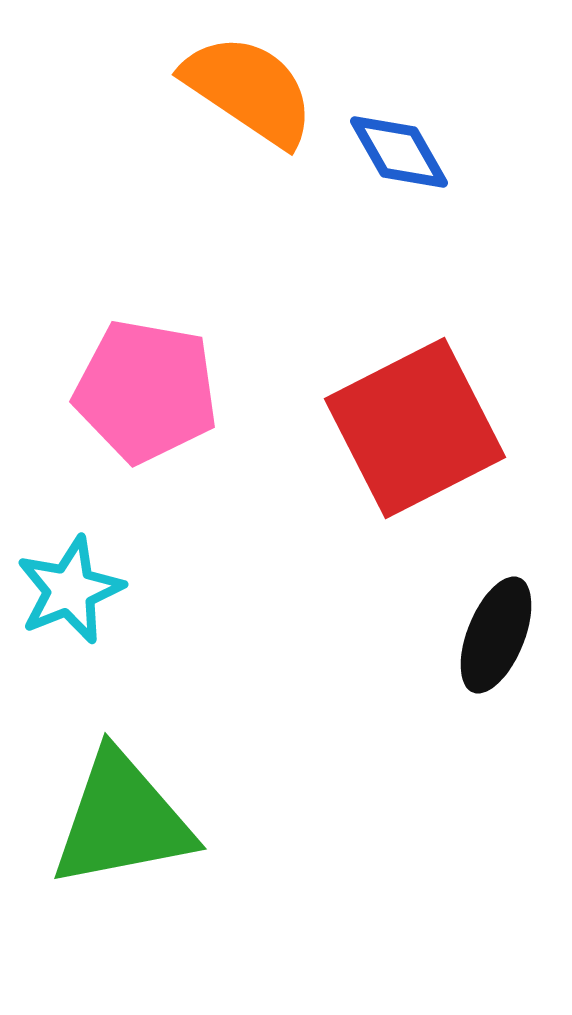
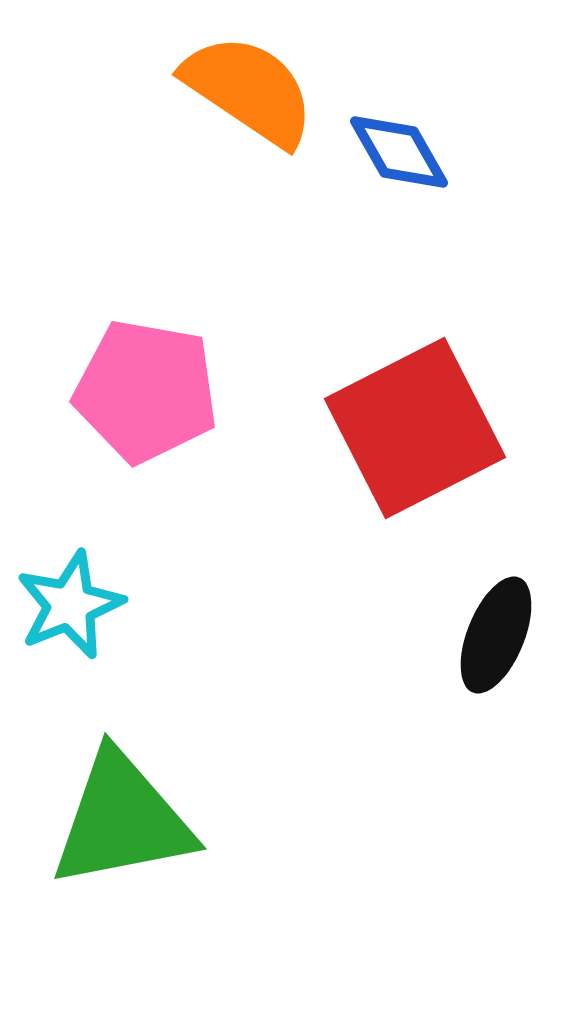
cyan star: moved 15 px down
